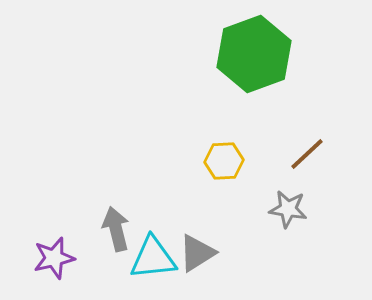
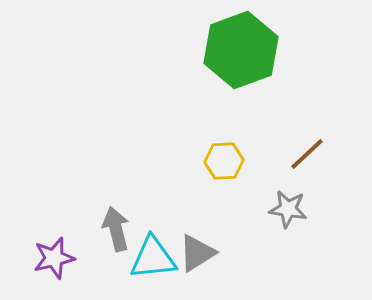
green hexagon: moved 13 px left, 4 px up
